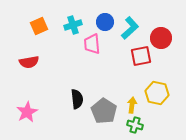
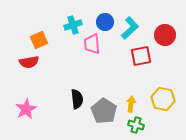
orange square: moved 14 px down
red circle: moved 4 px right, 3 px up
yellow hexagon: moved 6 px right, 6 px down
yellow arrow: moved 1 px left, 1 px up
pink star: moved 1 px left, 3 px up
green cross: moved 1 px right
